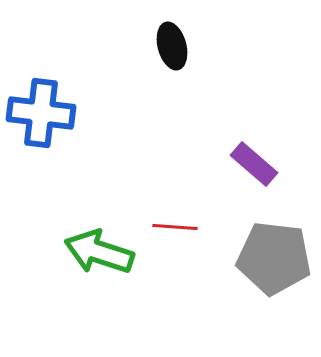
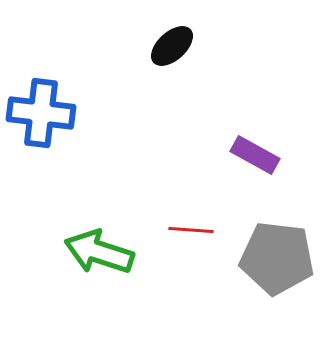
black ellipse: rotated 63 degrees clockwise
purple rectangle: moved 1 px right, 9 px up; rotated 12 degrees counterclockwise
red line: moved 16 px right, 3 px down
gray pentagon: moved 3 px right
